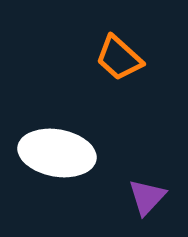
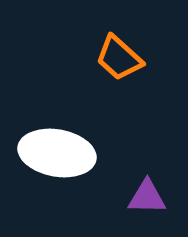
purple triangle: rotated 48 degrees clockwise
